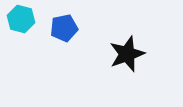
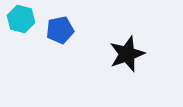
blue pentagon: moved 4 px left, 2 px down
